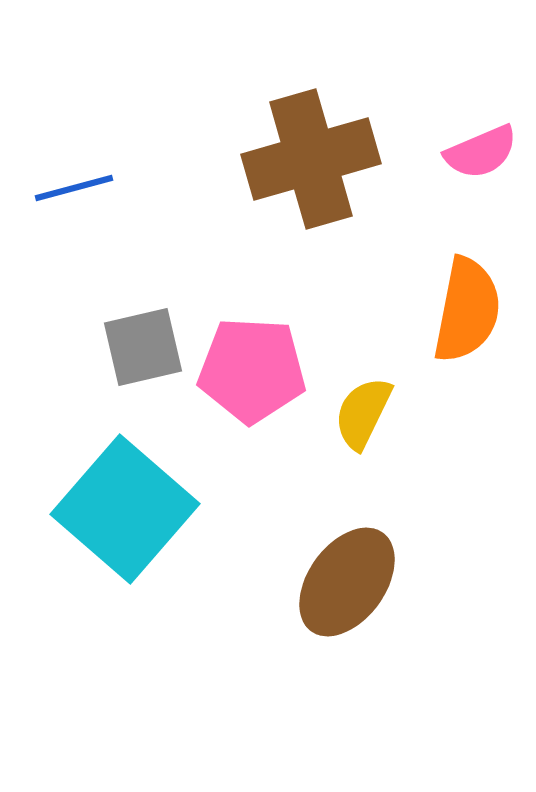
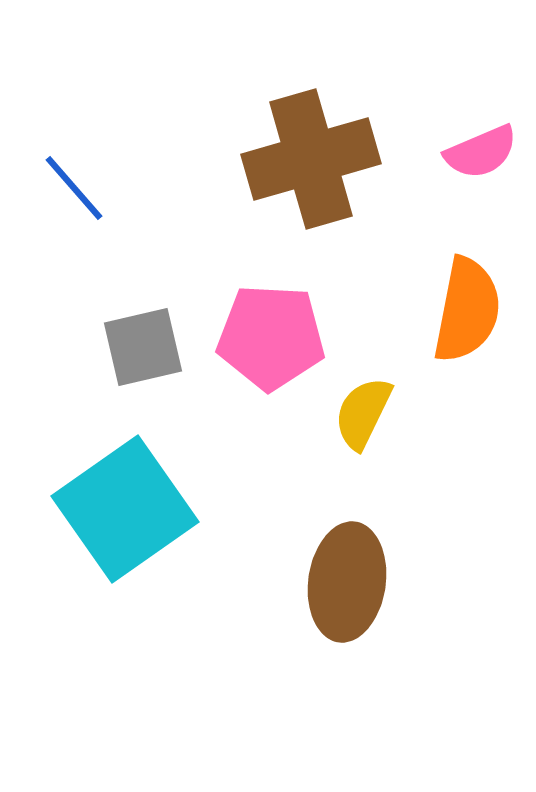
blue line: rotated 64 degrees clockwise
pink pentagon: moved 19 px right, 33 px up
cyan square: rotated 14 degrees clockwise
brown ellipse: rotated 28 degrees counterclockwise
